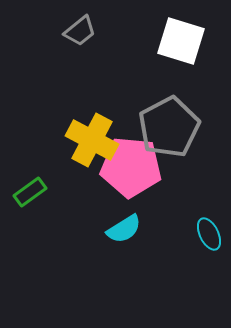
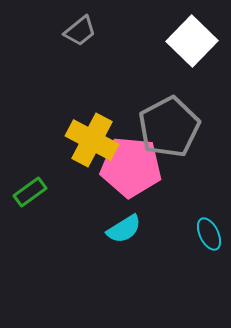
white square: moved 11 px right; rotated 27 degrees clockwise
